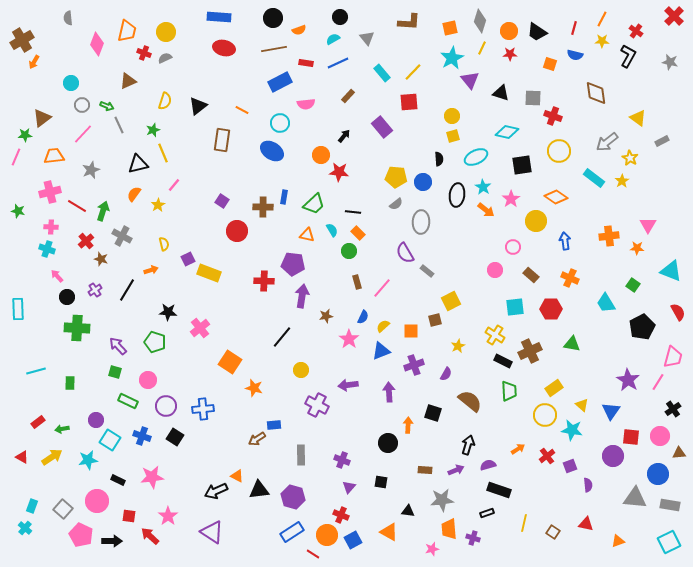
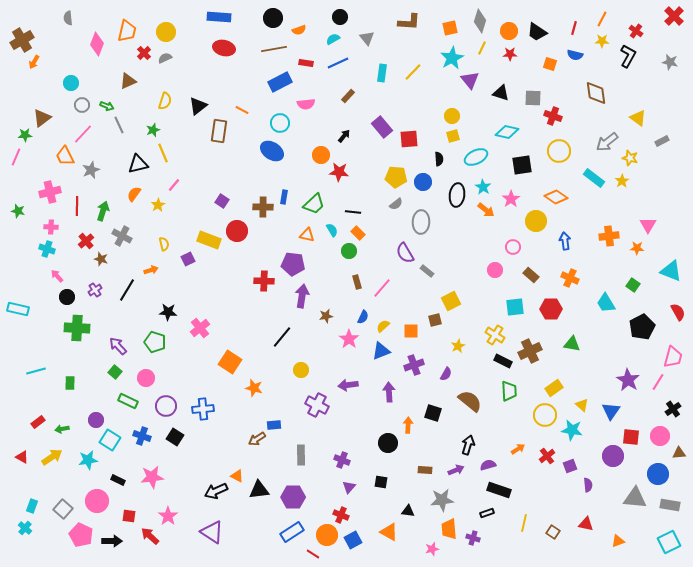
red cross at (144, 53): rotated 24 degrees clockwise
cyan rectangle at (382, 73): rotated 48 degrees clockwise
red square at (409, 102): moved 37 px down
brown rectangle at (222, 140): moved 3 px left, 9 px up
orange trapezoid at (54, 156): moved 11 px right; rotated 110 degrees counterclockwise
yellow star at (630, 158): rotated 14 degrees counterclockwise
red line at (77, 206): rotated 60 degrees clockwise
yellow rectangle at (209, 273): moved 33 px up
cyan rectangle at (18, 309): rotated 75 degrees counterclockwise
green square at (115, 372): rotated 24 degrees clockwise
pink circle at (148, 380): moved 2 px left, 2 px up
purple hexagon at (293, 497): rotated 15 degrees counterclockwise
